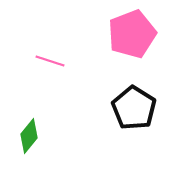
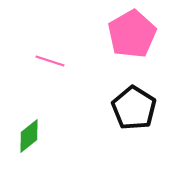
pink pentagon: rotated 9 degrees counterclockwise
green diamond: rotated 12 degrees clockwise
